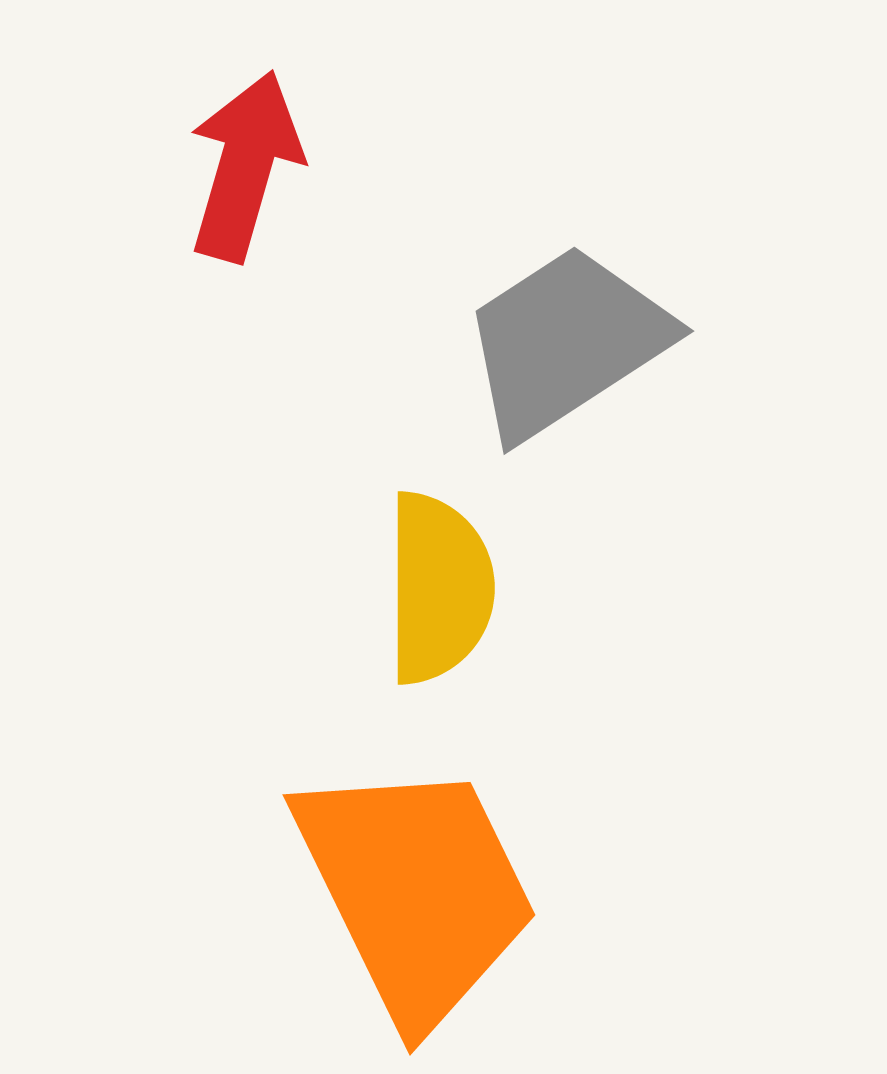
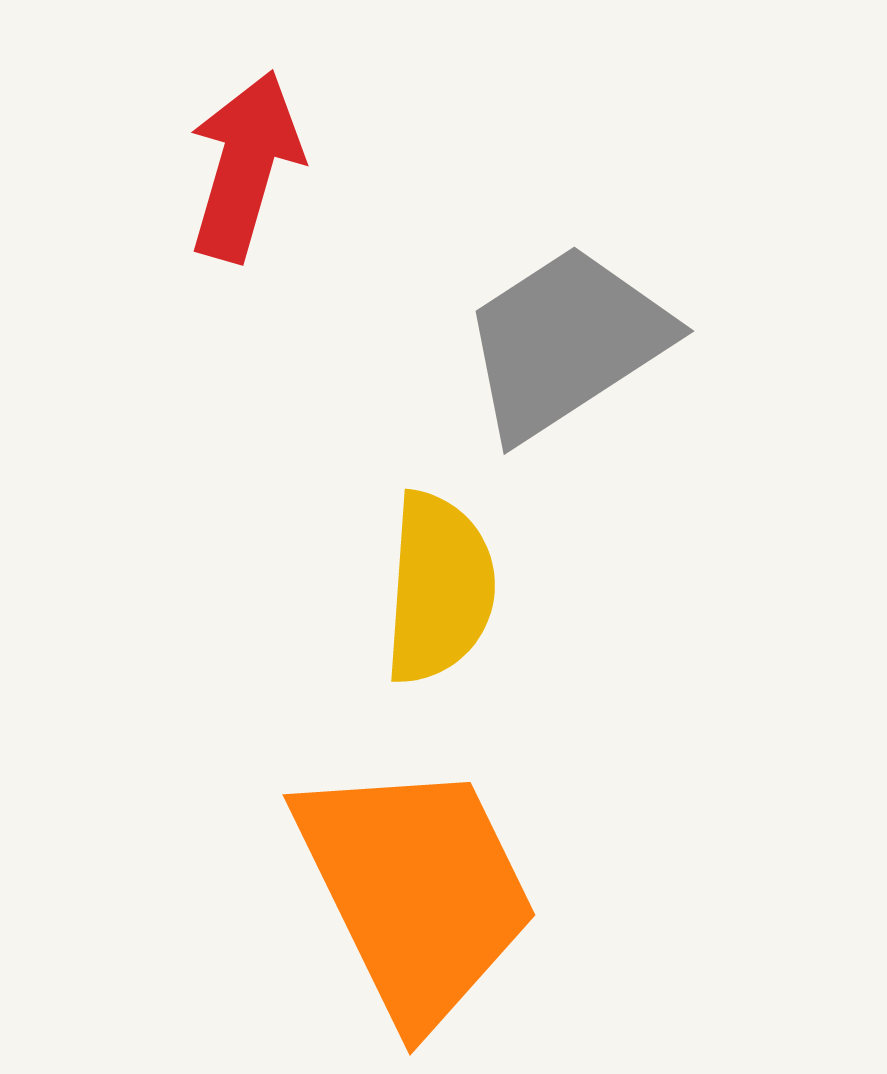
yellow semicircle: rotated 4 degrees clockwise
